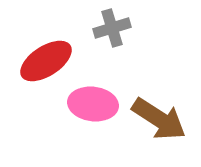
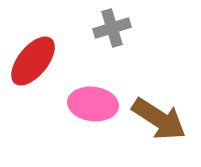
red ellipse: moved 13 px left; rotated 18 degrees counterclockwise
